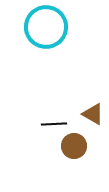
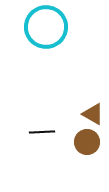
black line: moved 12 px left, 8 px down
brown circle: moved 13 px right, 4 px up
